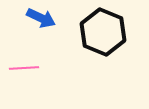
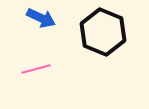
pink line: moved 12 px right, 1 px down; rotated 12 degrees counterclockwise
